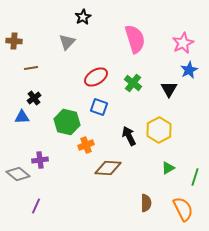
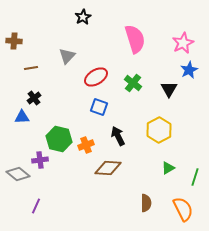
gray triangle: moved 14 px down
green hexagon: moved 8 px left, 17 px down
black arrow: moved 11 px left
